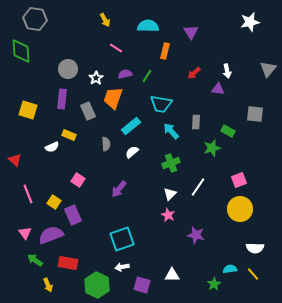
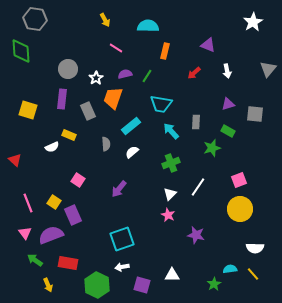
white star at (250, 22): moved 3 px right; rotated 18 degrees counterclockwise
purple triangle at (191, 32): moved 17 px right, 13 px down; rotated 35 degrees counterclockwise
purple triangle at (218, 89): moved 10 px right, 15 px down; rotated 24 degrees counterclockwise
pink line at (28, 194): moved 9 px down
